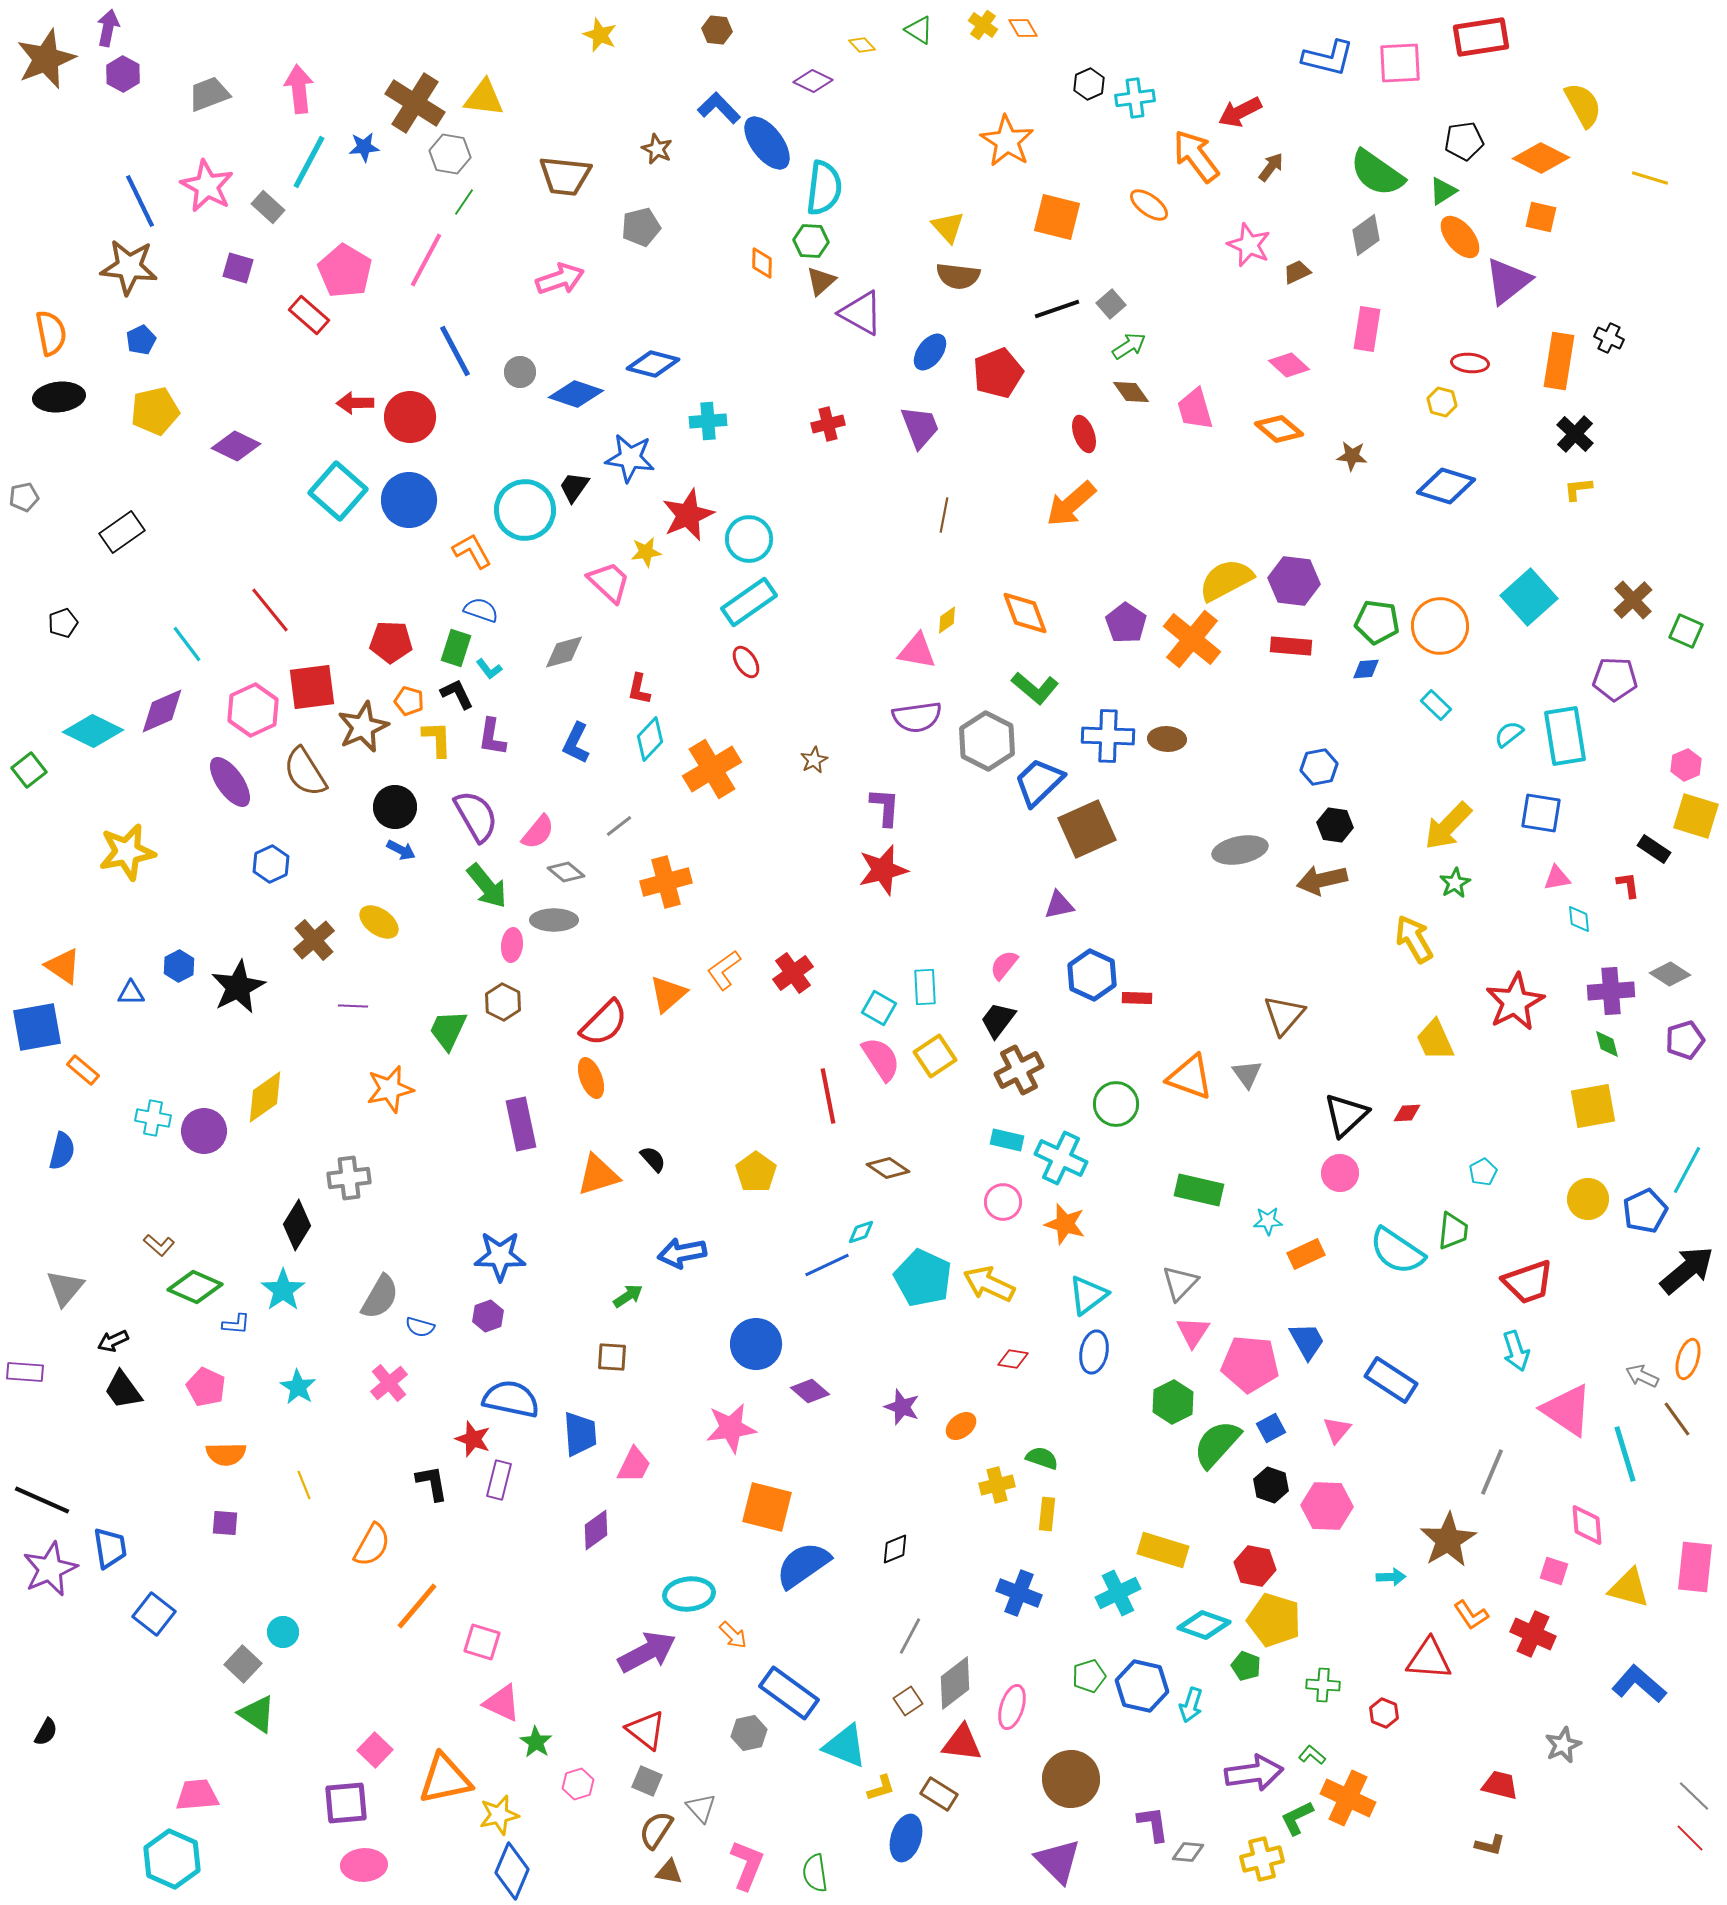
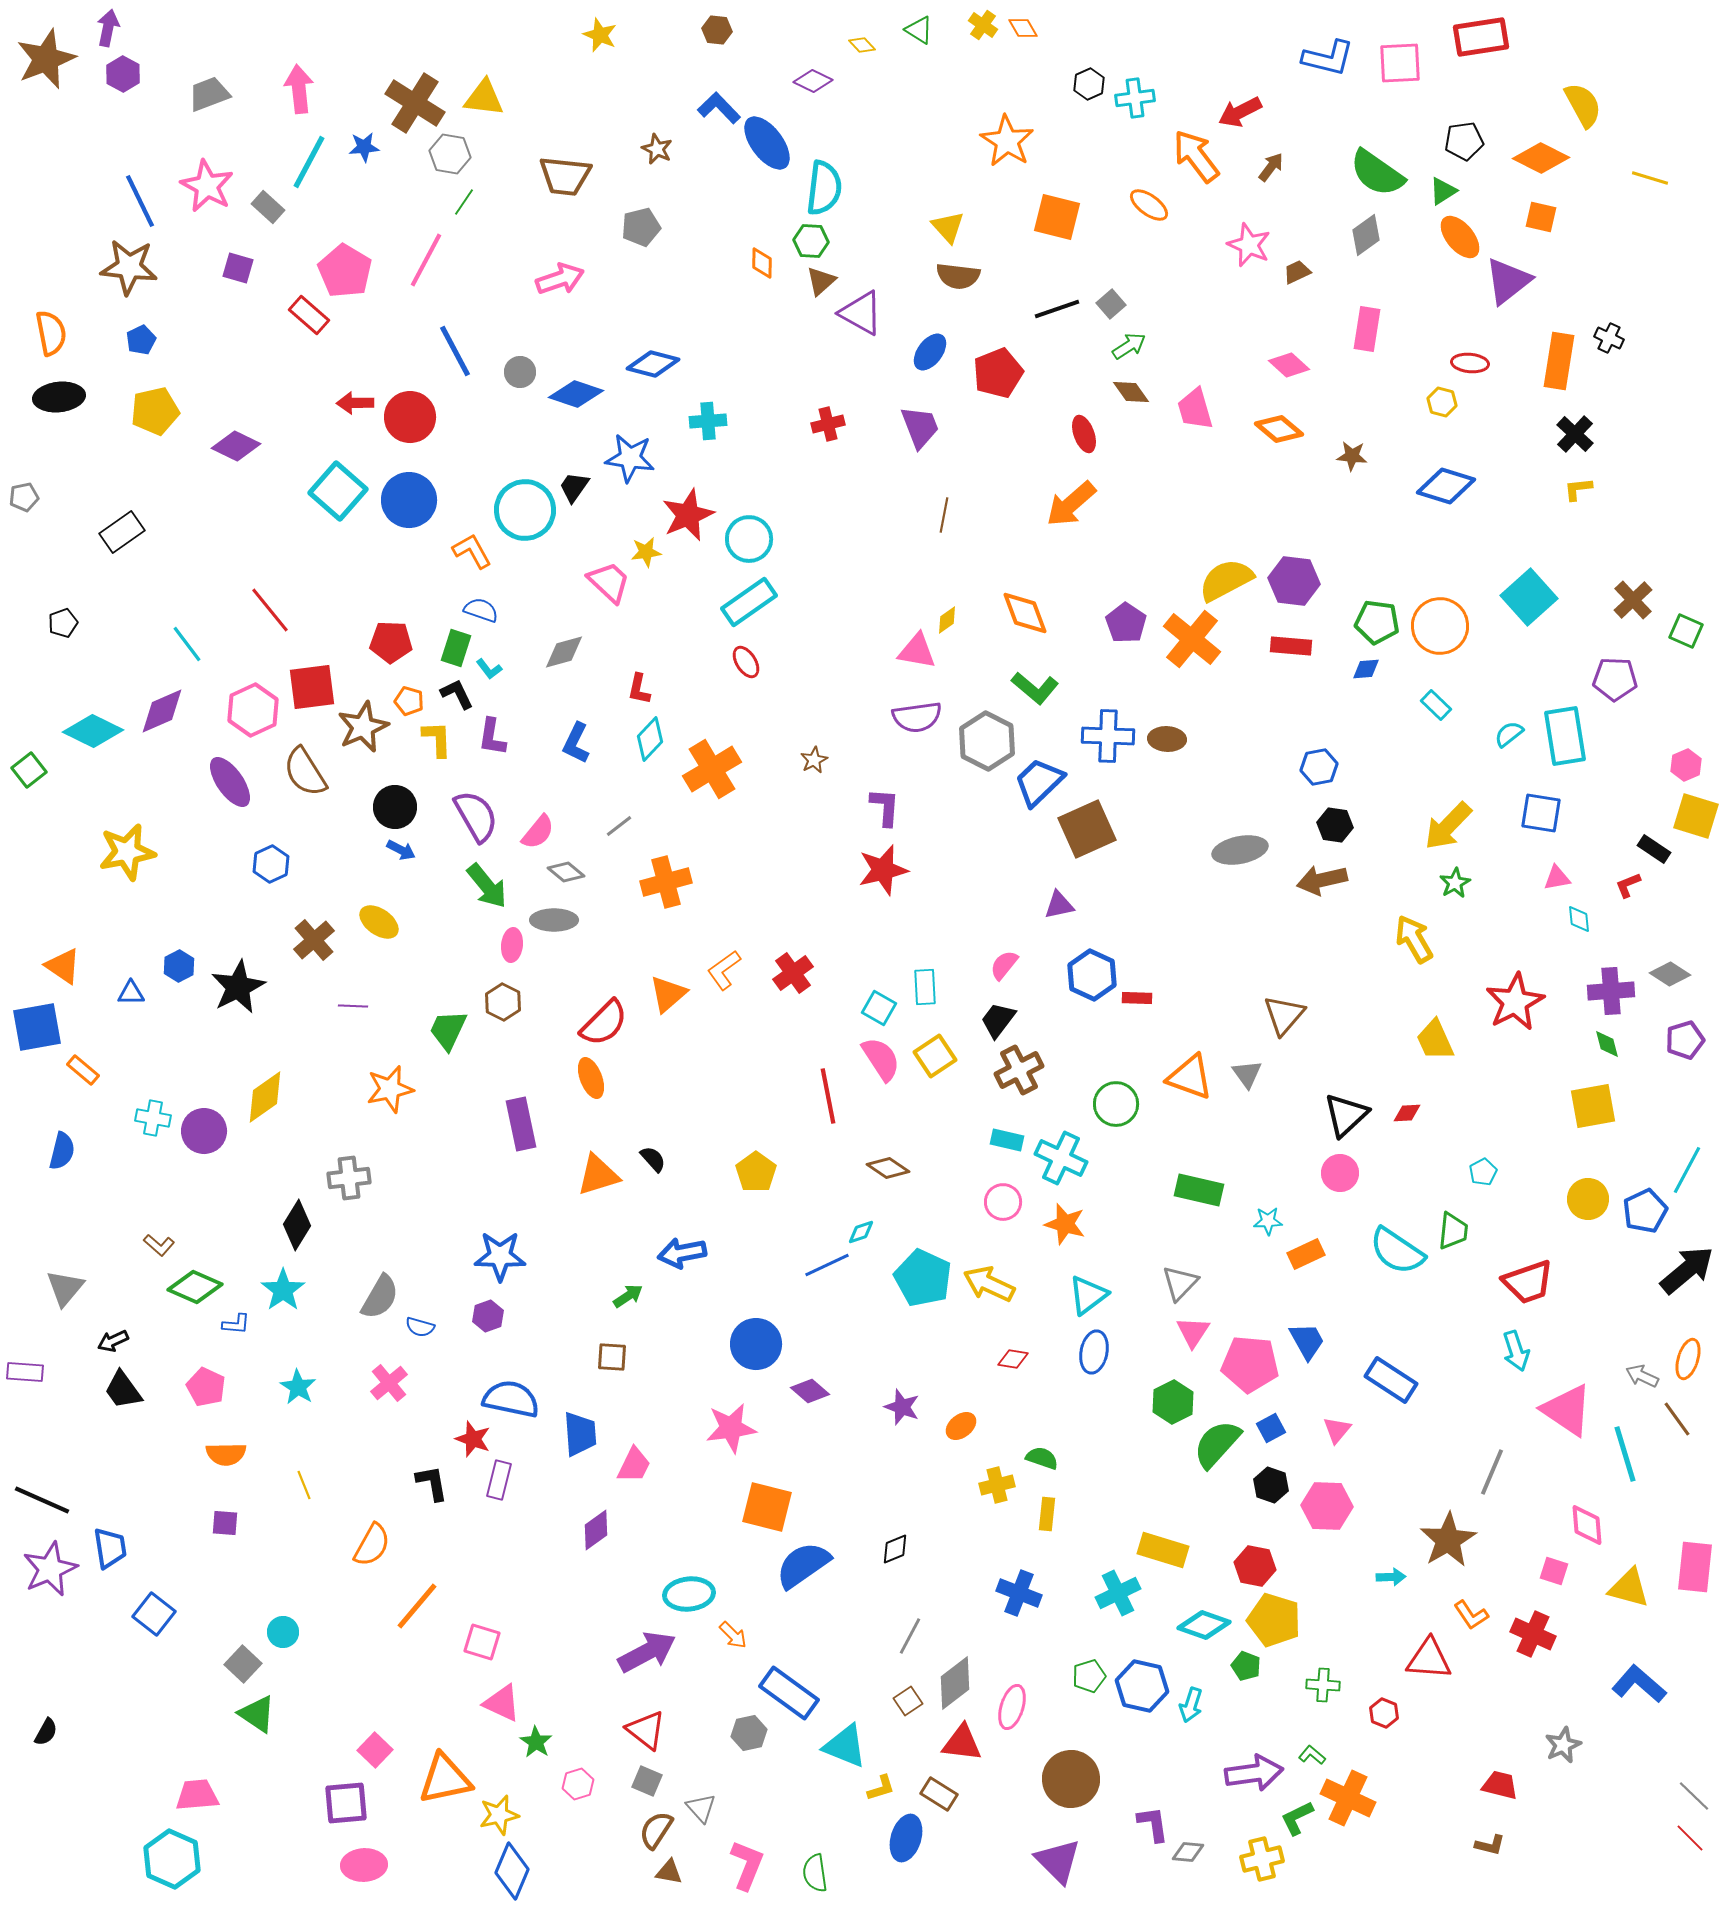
red L-shape at (1628, 885): rotated 104 degrees counterclockwise
